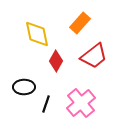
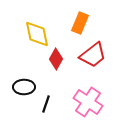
orange rectangle: rotated 20 degrees counterclockwise
red trapezoid: moved 1 px left, 1 px up
red diamond: moved 2 px up
pink cross: moved 7 px right, 1 px up; rotated 16 degrees counterclockwise
